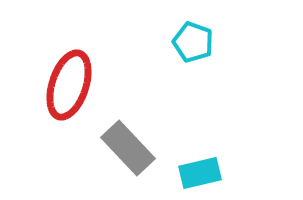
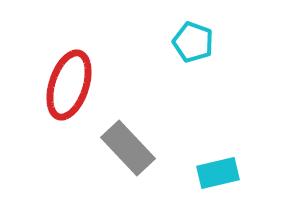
cyan rectangle: moved 18 px right
